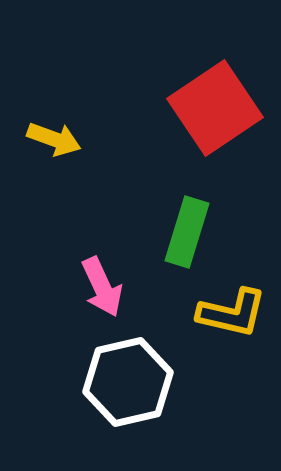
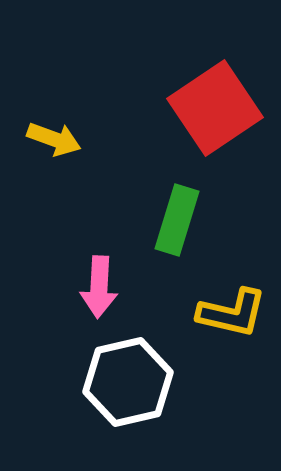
green rectangle: moved 10 px left, 12 px up
pink arrow: moved 3 px left; rotated 28 degrees clockwise
